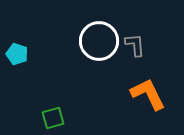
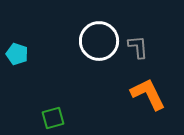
gray L-shape: moved 3 px right, 2 px down
